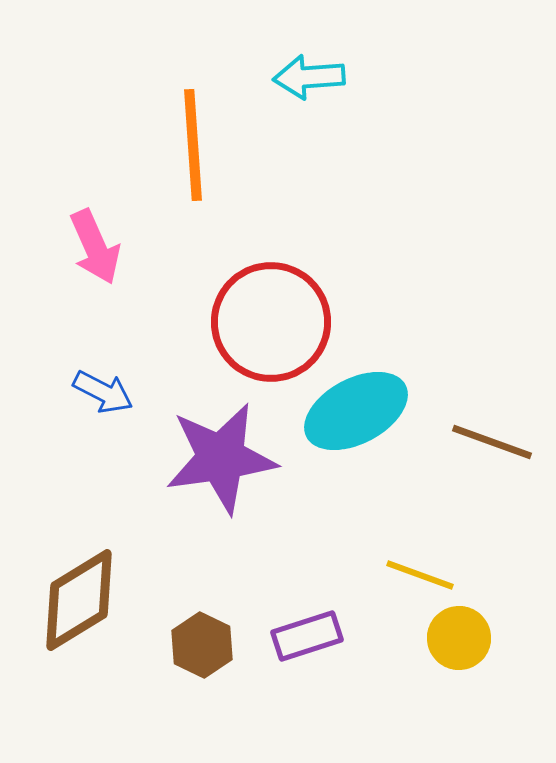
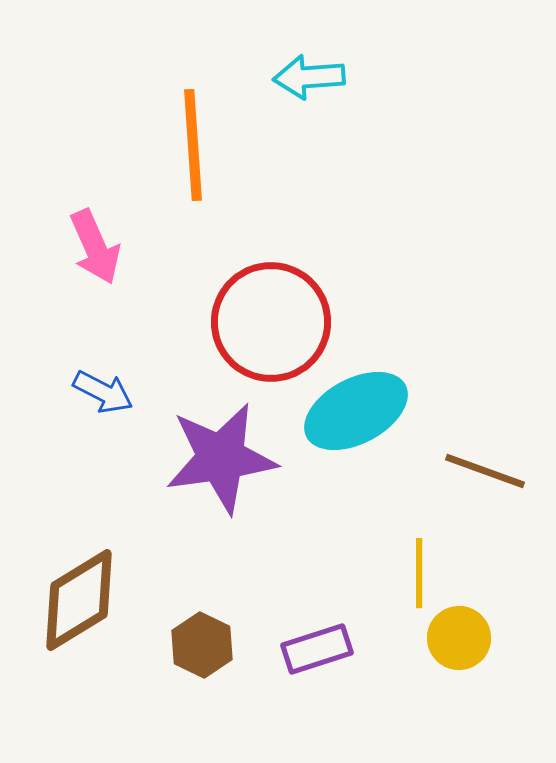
brown line: moved 7 px left, 29 px down
yellow line: moved 1 px left, 2 px up; rotated 70 degrees clockwise
purple rectangle: moved 10 px right, 13 px down
